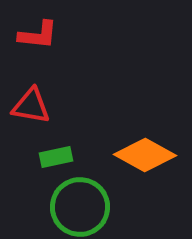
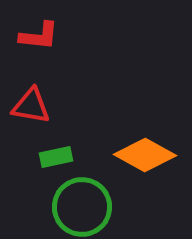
red L-shape: moved 1 px right, 1 px down
green circle: moved 2 px right
